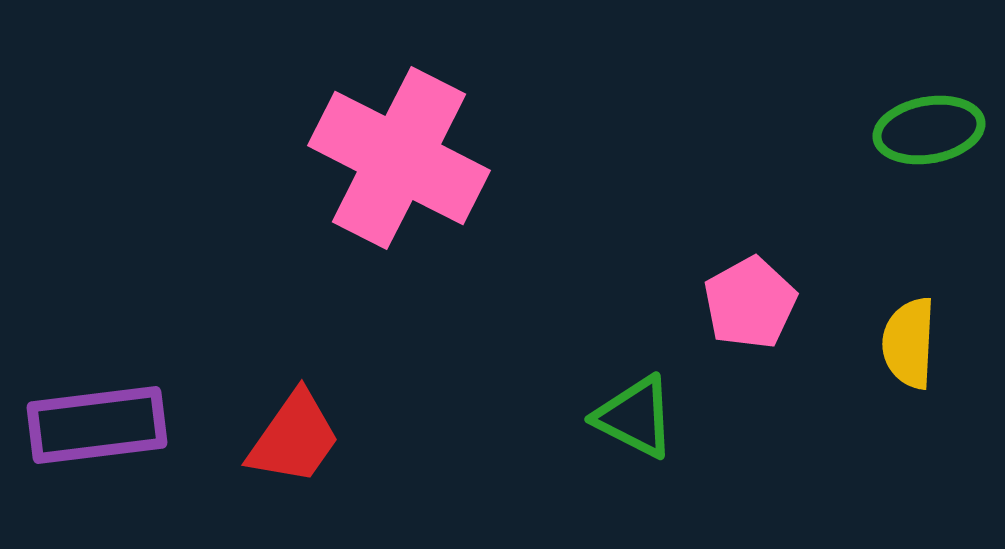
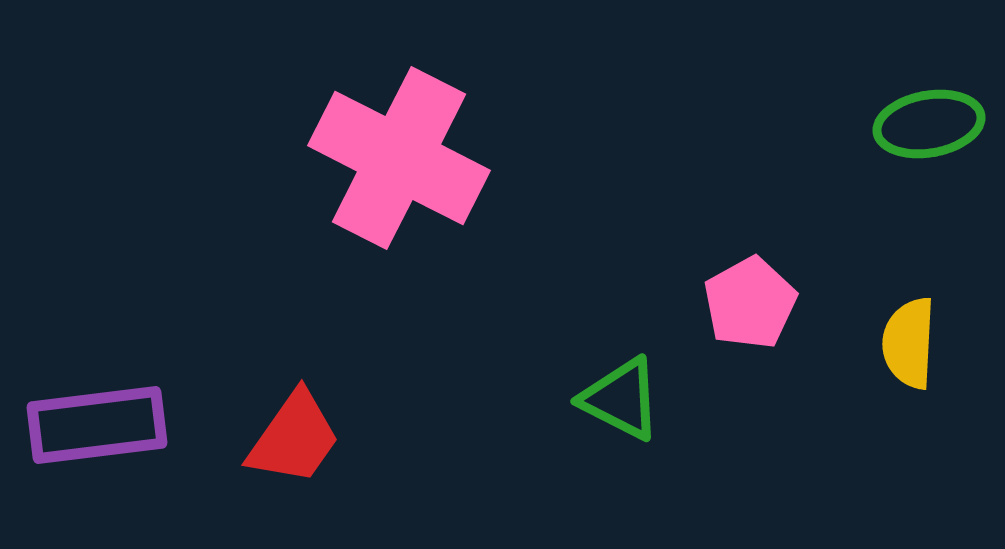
green ellipse: moved 6 px up
green triangle: moved 14 px left, 18 px up
